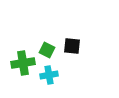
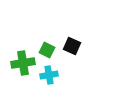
black square: rotated 18 degrees clockwise
